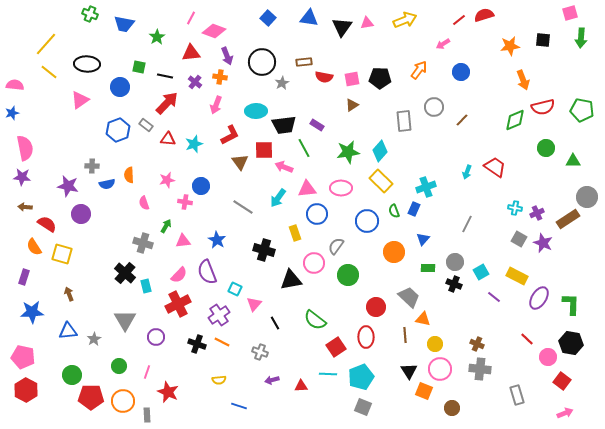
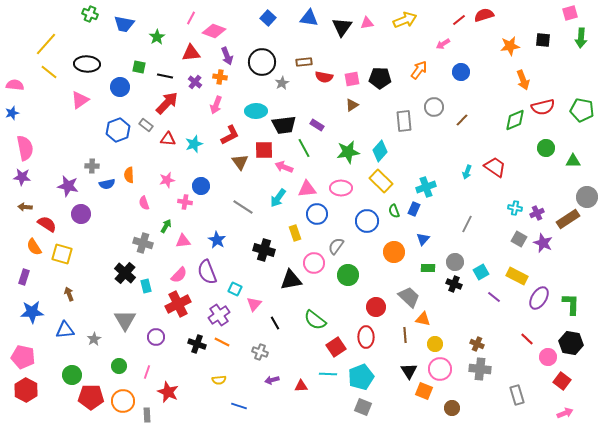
blue triangle at (68, 331): moved 3 px left, 1 px up
